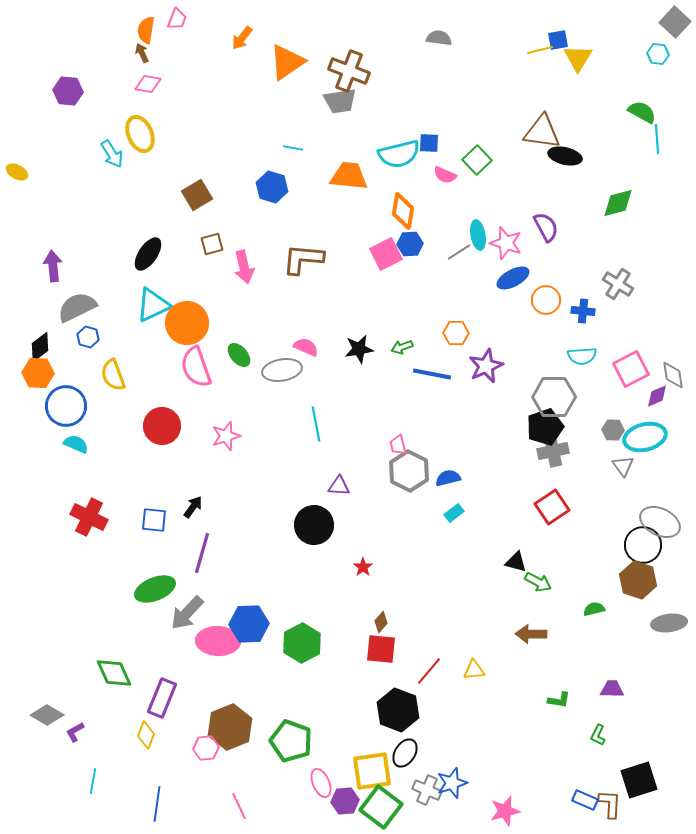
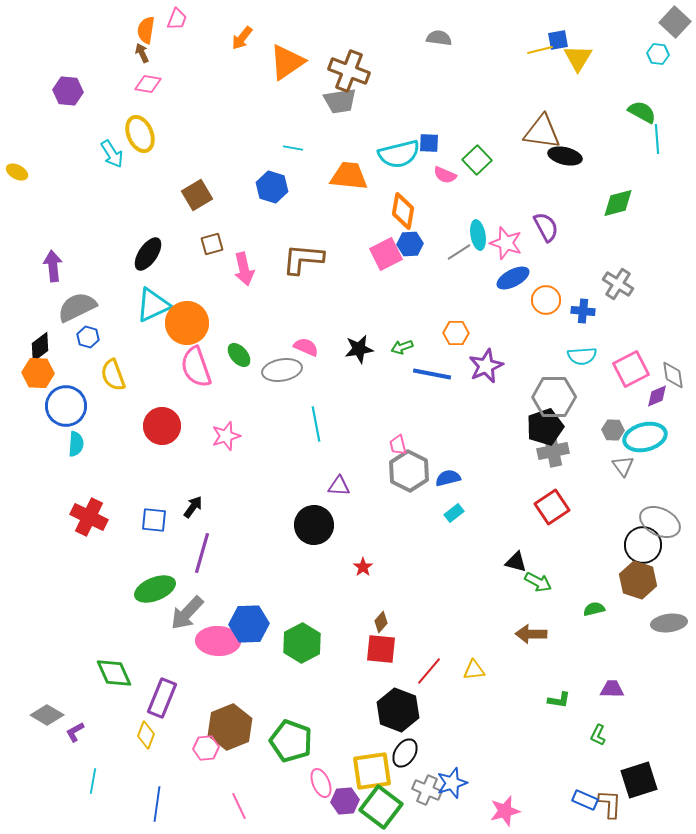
pink arrow at (244, 267): moved 2 px down
cyan semicircle at (76, 444): rotated 70 degrees clockwise
